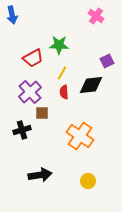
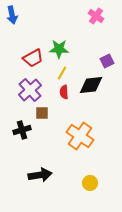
green star: moved 4 px down
purple cross: moved 2 px up
yellow circle: moved 2 px right, 2 px down
